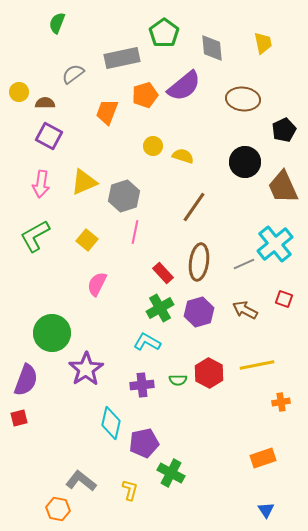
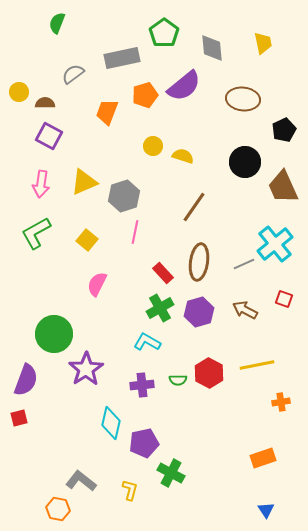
green L-shape at (35, 236): moved 1 px right, 3 px up
green circle at (52, 333): moved 2 px right, 1 px down
